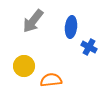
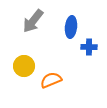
blue cross: rotated 28 degrees counterclockwise
orange semicircle: rotated 15 degrees counterclockwise
